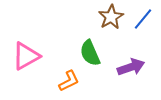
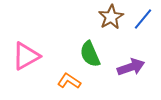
green semicircle: moved 1 px down
orange L-shape: rotated 120 degrees counterclockwise
